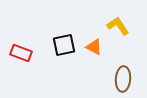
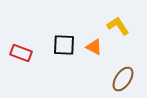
black square: rotated 15 degrees clockwise
brown ellipse: rotated 30 degrees clockwise
